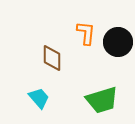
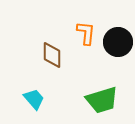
brown diamond: moved 3 px up
cyan trapezoid: moved 5 px left, 1 px down
